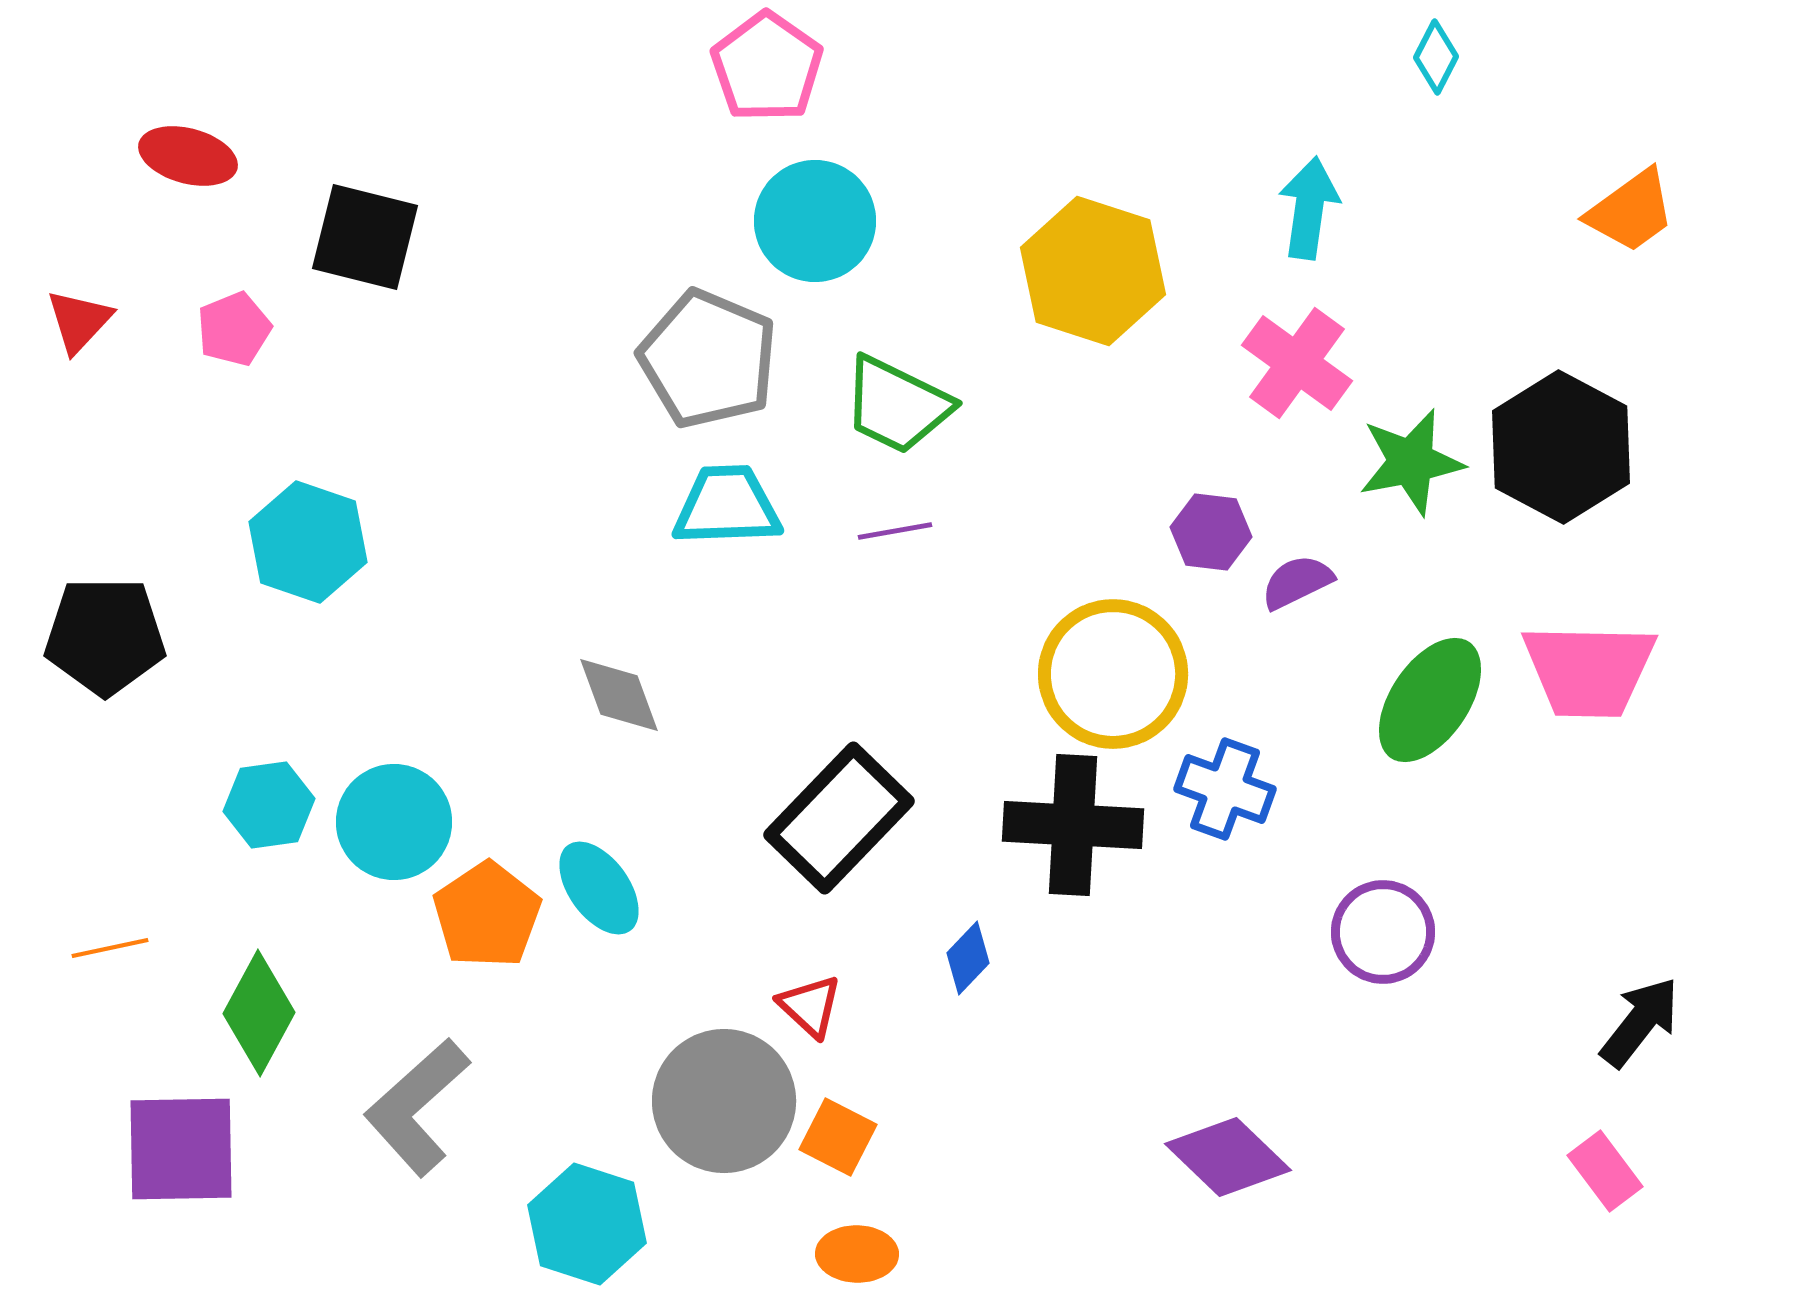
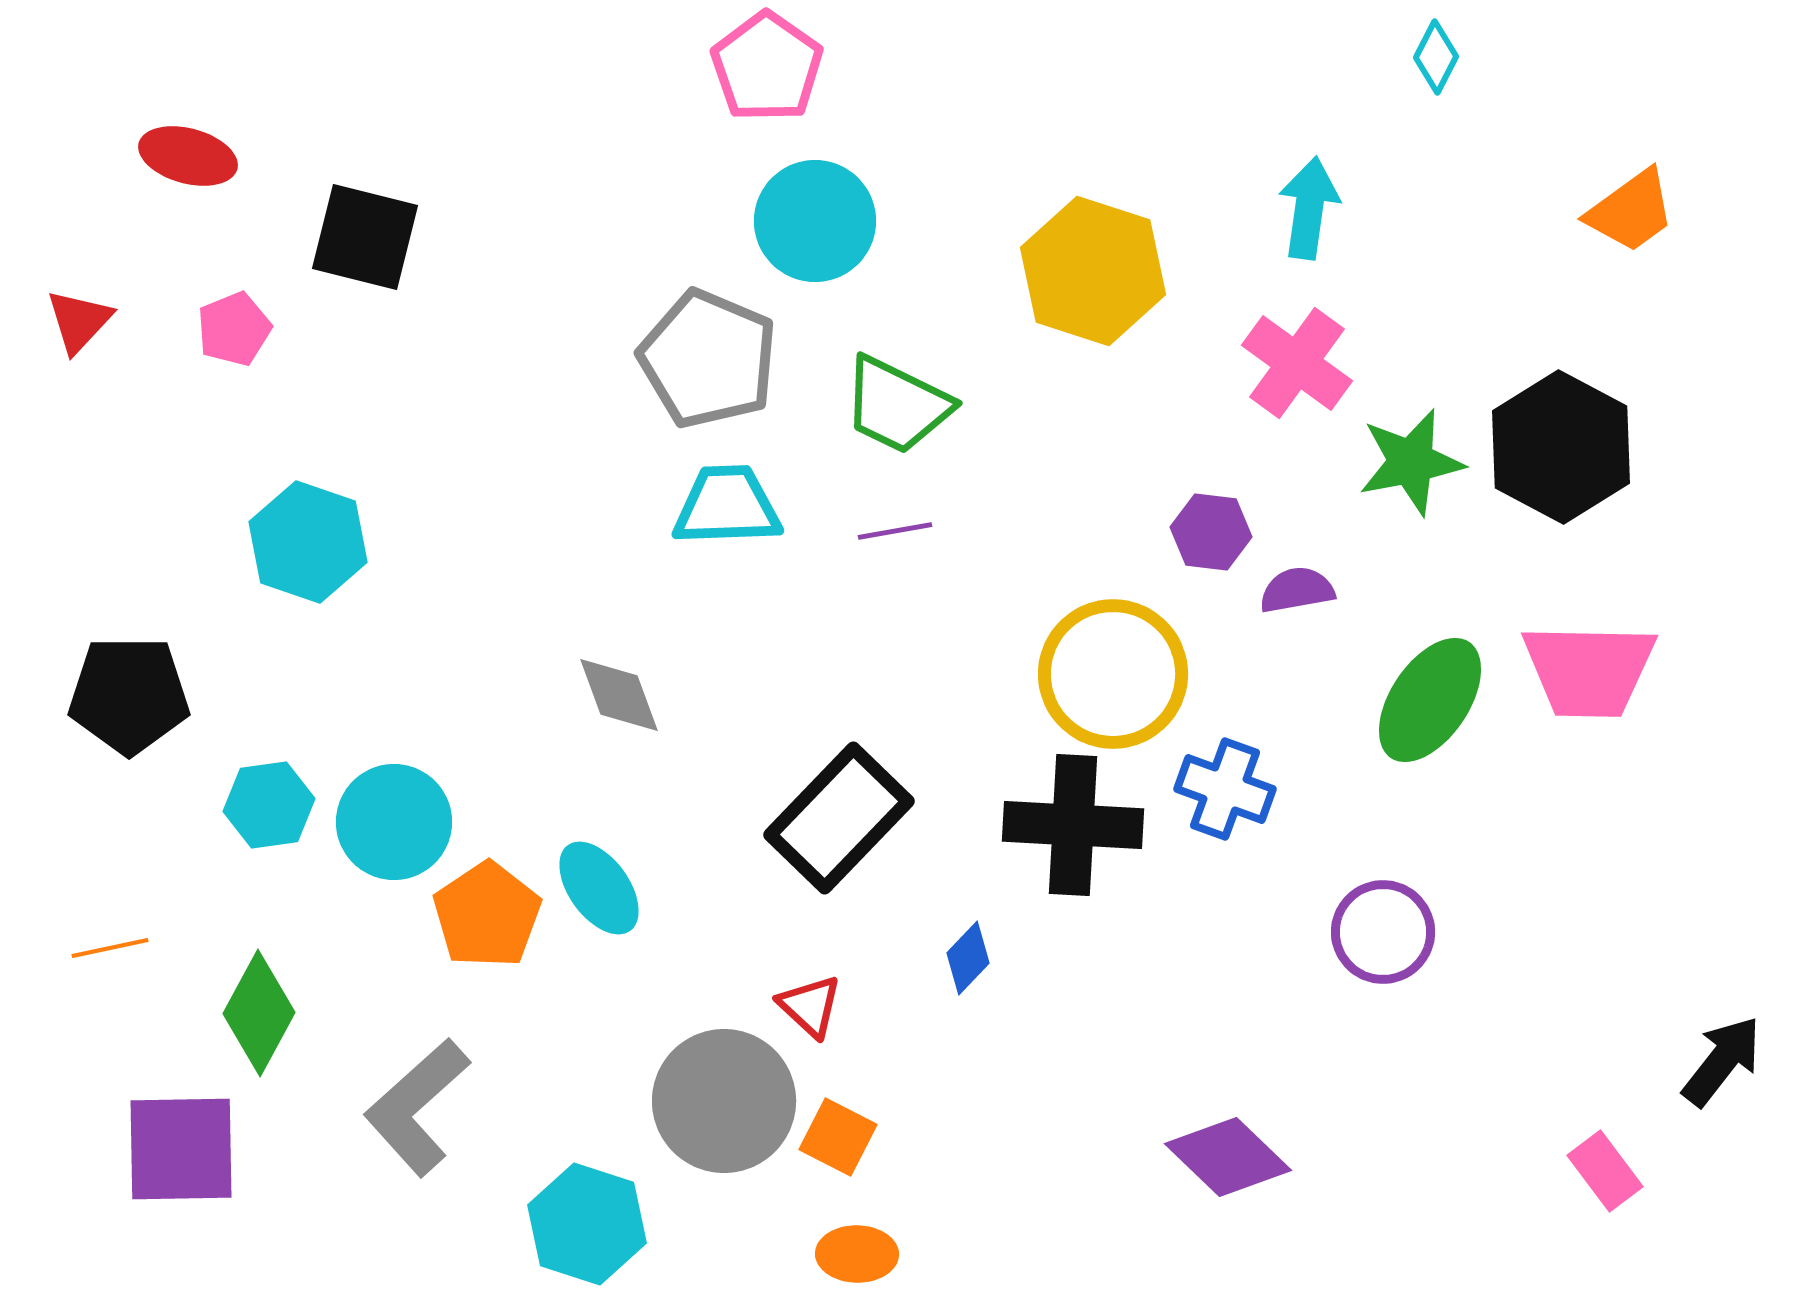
purple semicircle at (1297, 582): moved 8 px down; rotated 16 degrees clockwise
black pentagon at (105, 636): moved 24 px right, 59 px down
black arrow at (1640, 1022): moved 82 px right, 39 px down
